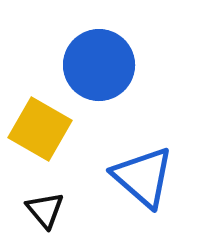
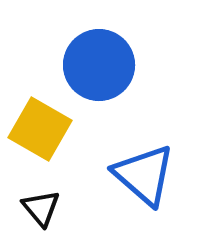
blue triangle: moved 1 px right, 2 px up
black triangle: moved 4 px left, 2 px up
